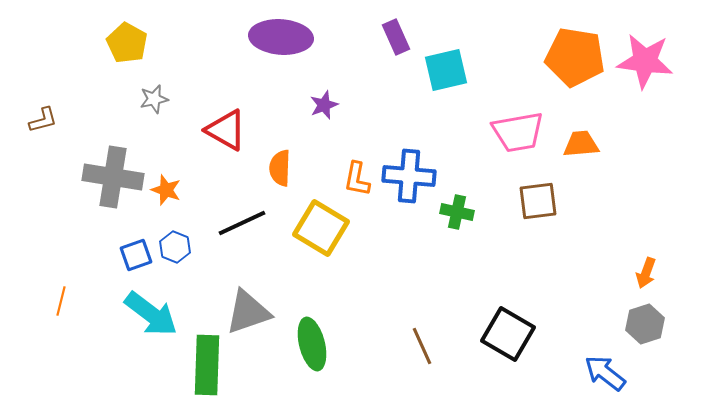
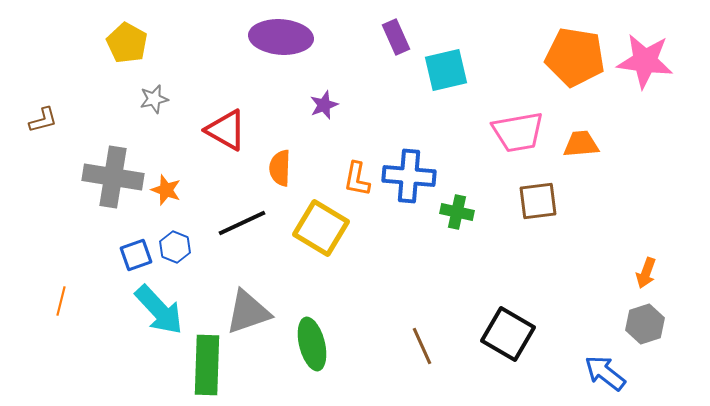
cyan arrow: moved 8 px right, 4 px up; rotated 10 degrees clockwise
